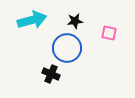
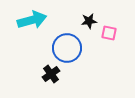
black star: moved 14 px right
black cross: rotated 30 degrees clockwise
